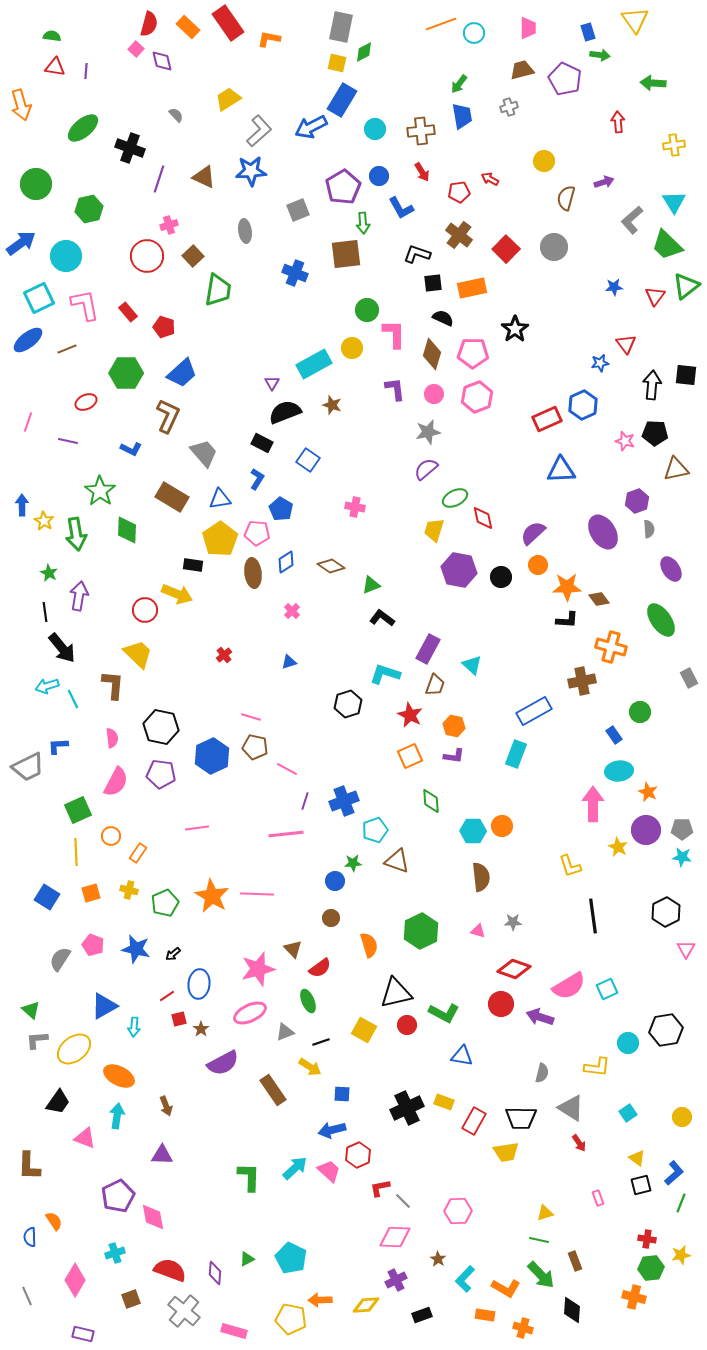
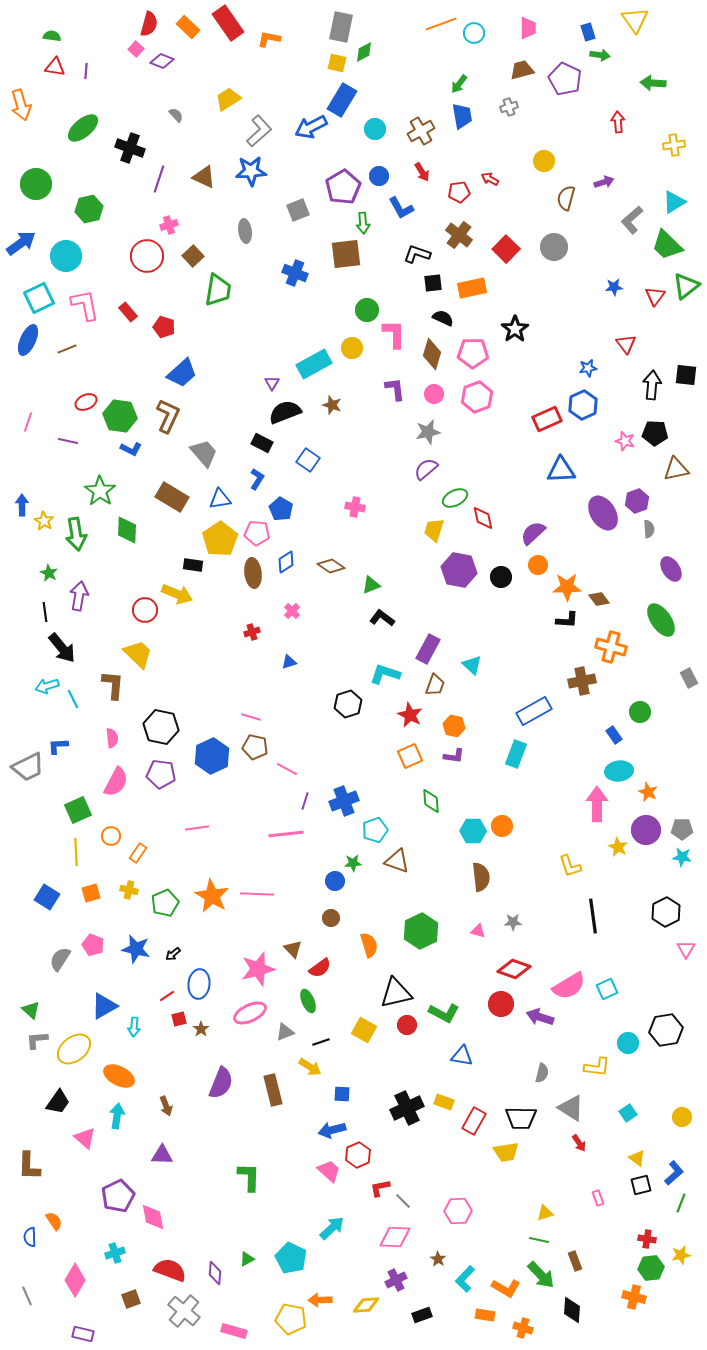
purple diamond at (162, 61): rotated 55 degrees counterclockwise
brown cross at (421, 131): rotated 24 degrees counterclockwise
cyan triangle at (674, 202): rotated 30 degrees clockwise
blue ellipse at (28, 340): rotated 28 degrees counterclockwise
blue star at (600, 363): moved 12 px left, 5 px down
green hexagon at (126, 373): moved 6 px left, 43 px down; rotated 8 degrees clockwise
purple ellipse at (603, 532): moved 19 px up
red cross at (224, 655): moved 28 px right, 23 px up; rotated 21 degrees clockwise
pink arrow at (593, 804): moved 4 px right
purple semicircle at (223, 1063): moved 2 px left, 20 px down; rotated 40 degrees counterclockwise
brown rectangle at (273, 1090): rotated 20 degrees clockwise
pink triangle at (85, 1138): rotated 20 degrees clockwise
cyan arrow at (295, 1168): moved 37 px right, 60 px down
